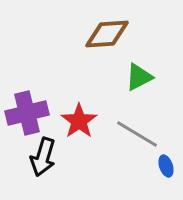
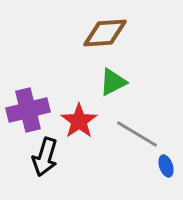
brown diamond: moved 2 px left, 1 px up
green triangle: moved 26 px left, 5 px down
purple cross: moved 1 px right, 3 px up
black arrow: moved 2 px right
